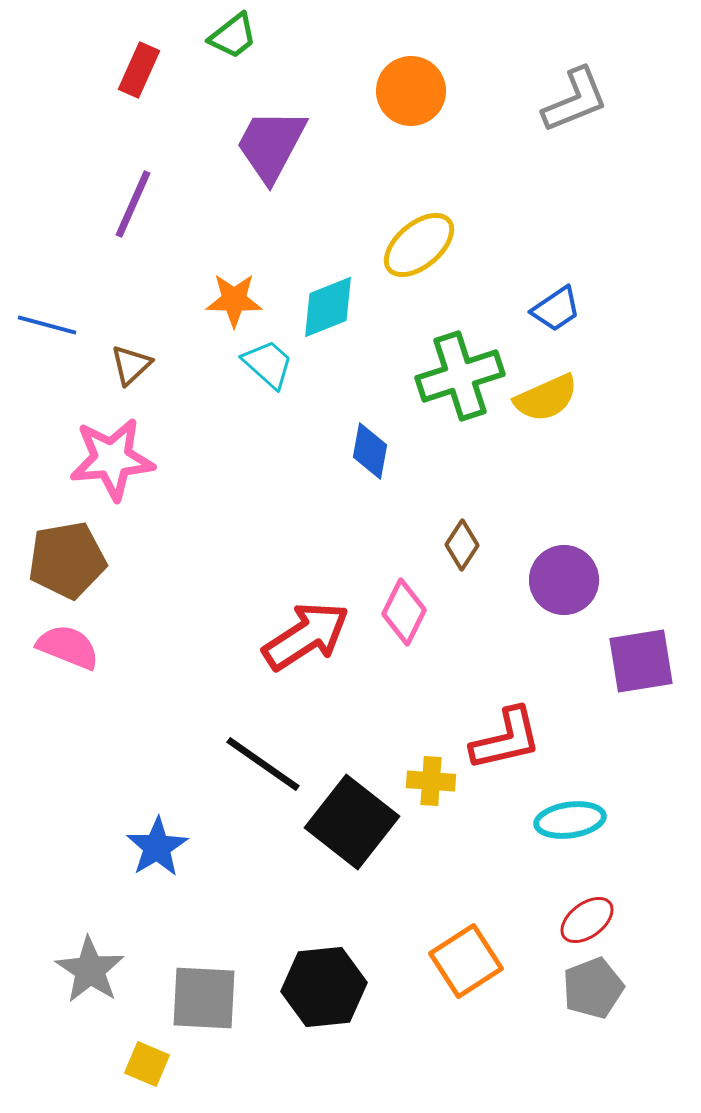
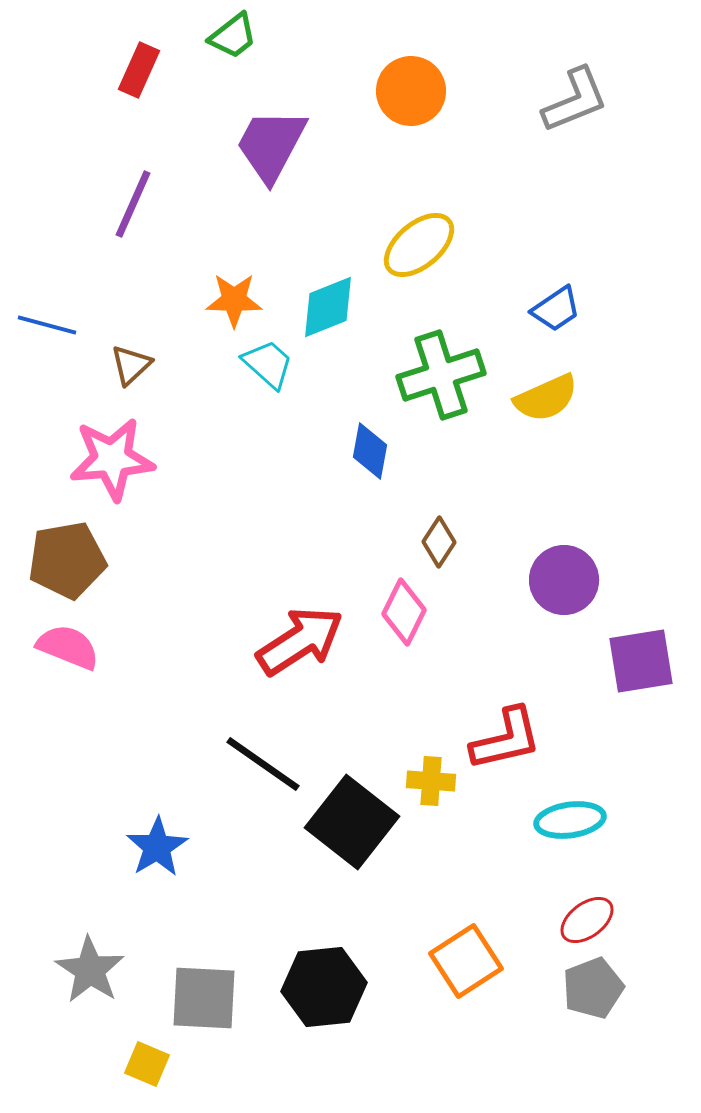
green cross: moved 19 px left, 1 px up
brown diamond: moved 23 px left, 3 px up
red arrow: moved 6 px left, 5 px down
